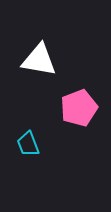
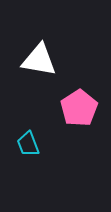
pink pentagon: rotated 12 degrees counterclockwise
